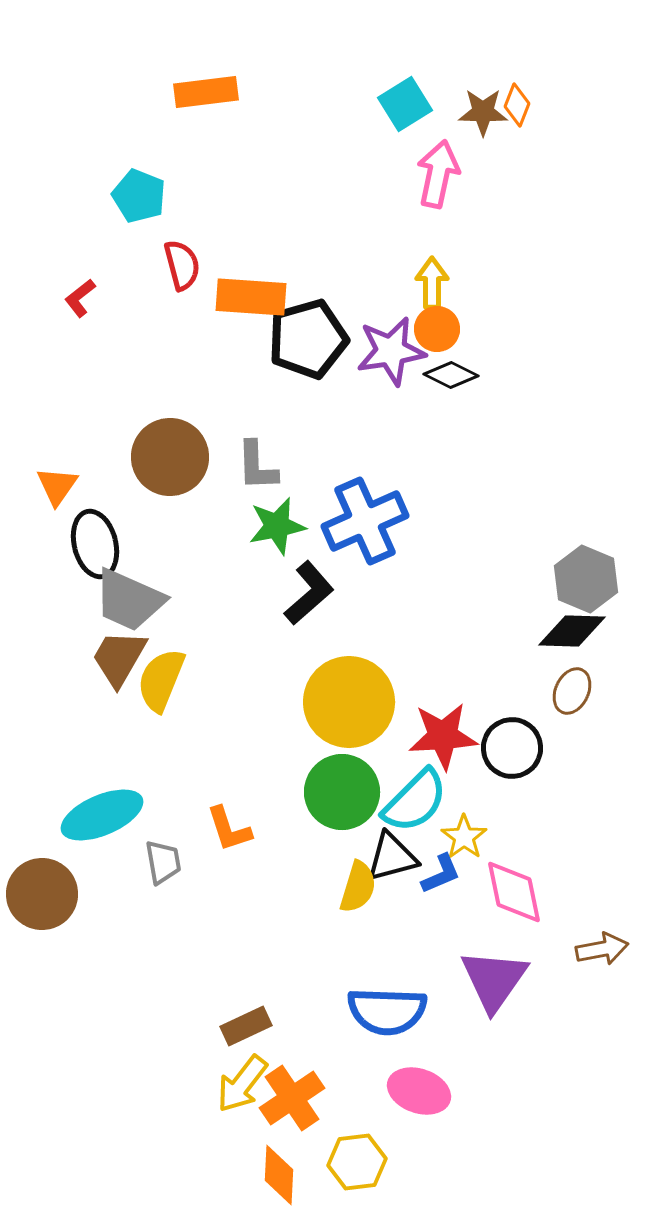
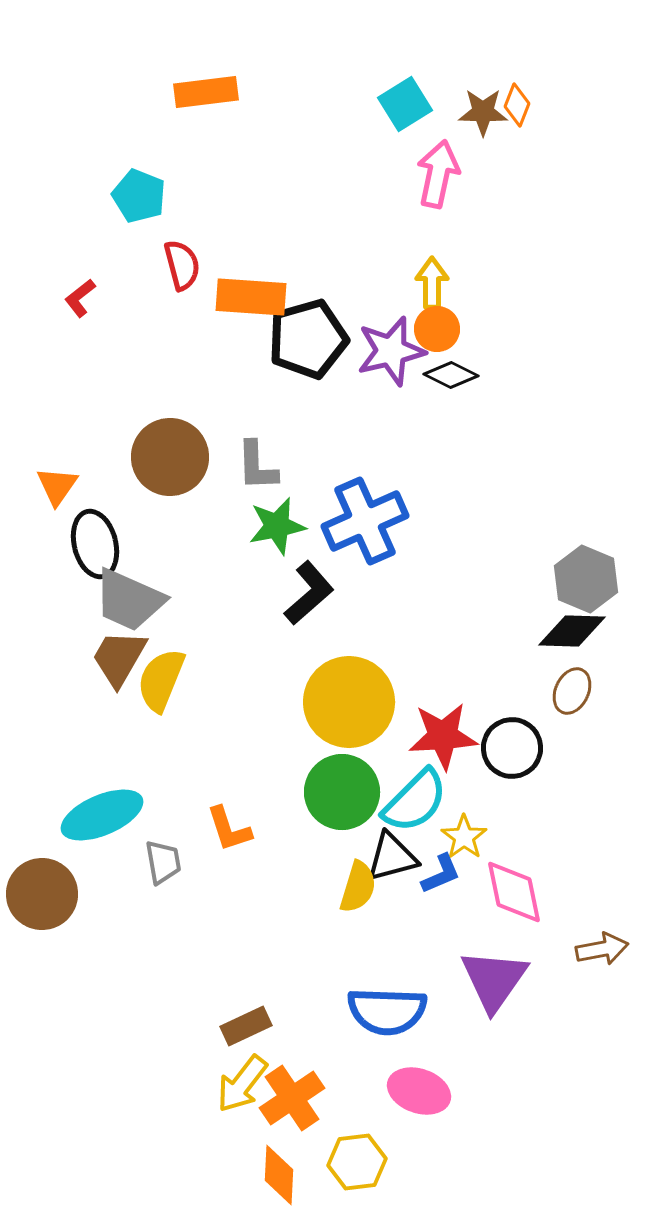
purple star at (391, 351): rotated 4 degrees counterclockwise
